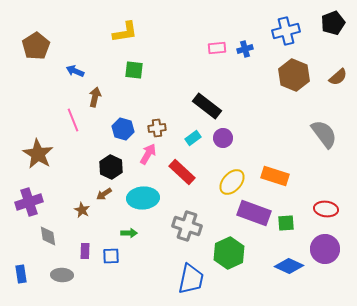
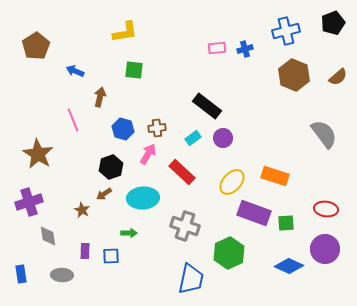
brown arrow at (95, 97): moved 5 px right
black hexagon at (111, 167): rotated 15 degrees clockwise
gray cross at (187, 226): moved 2 px left
